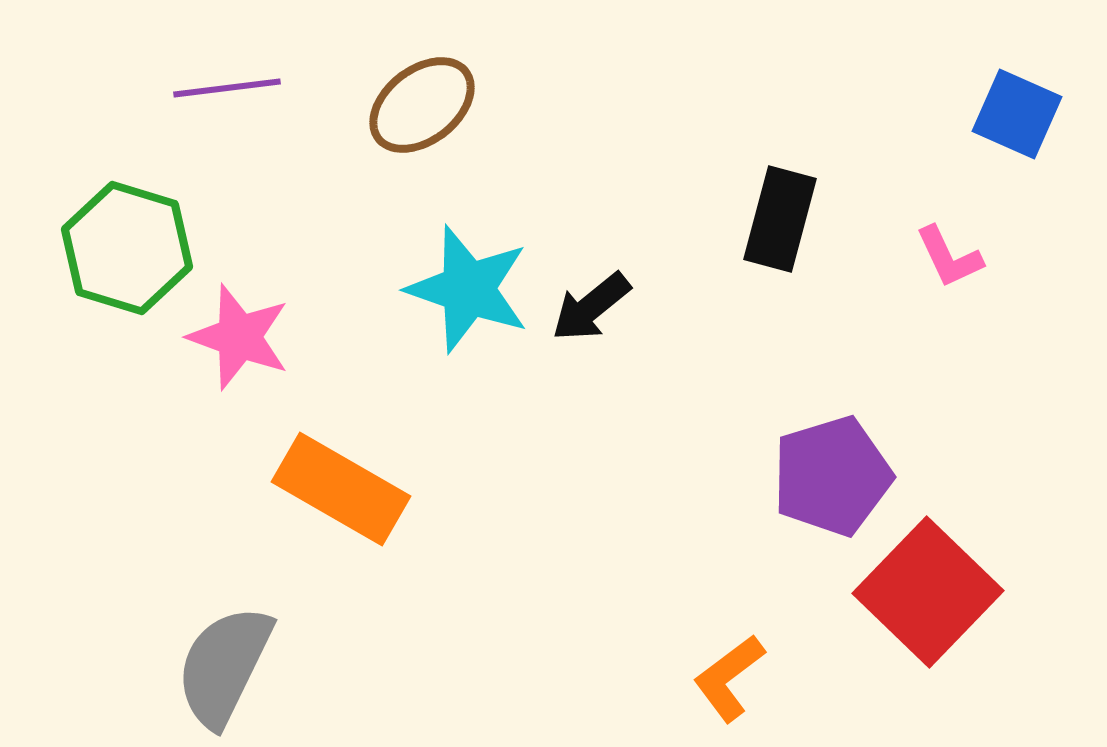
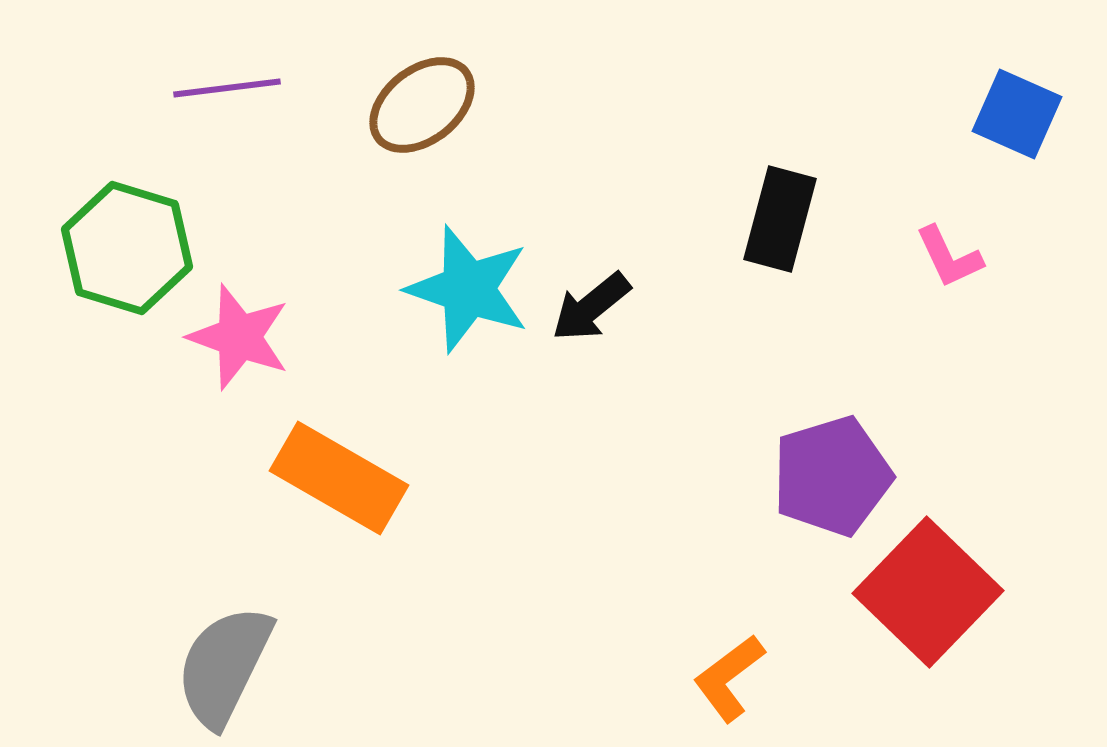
orange rectangle: moved 2 px left, 11 px up
